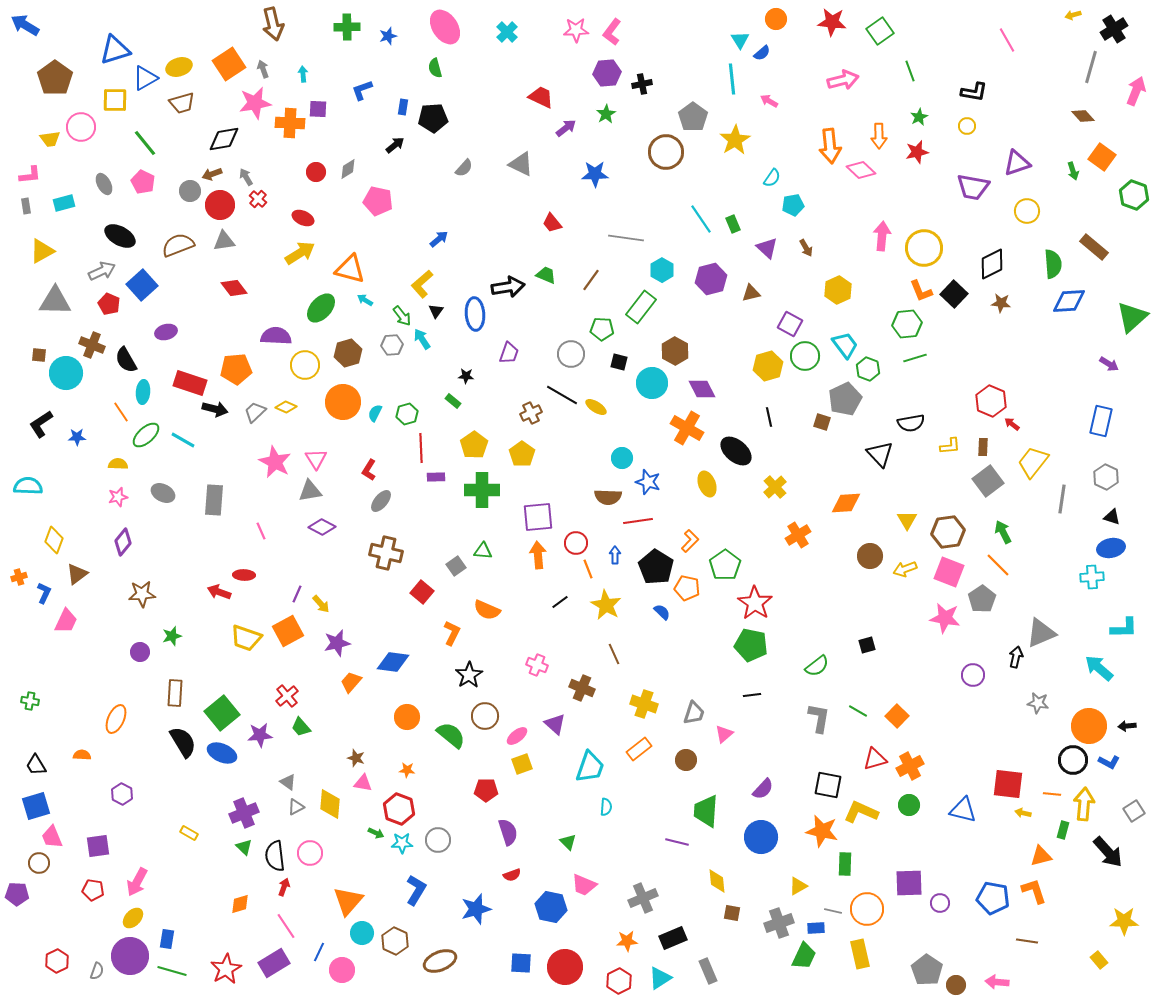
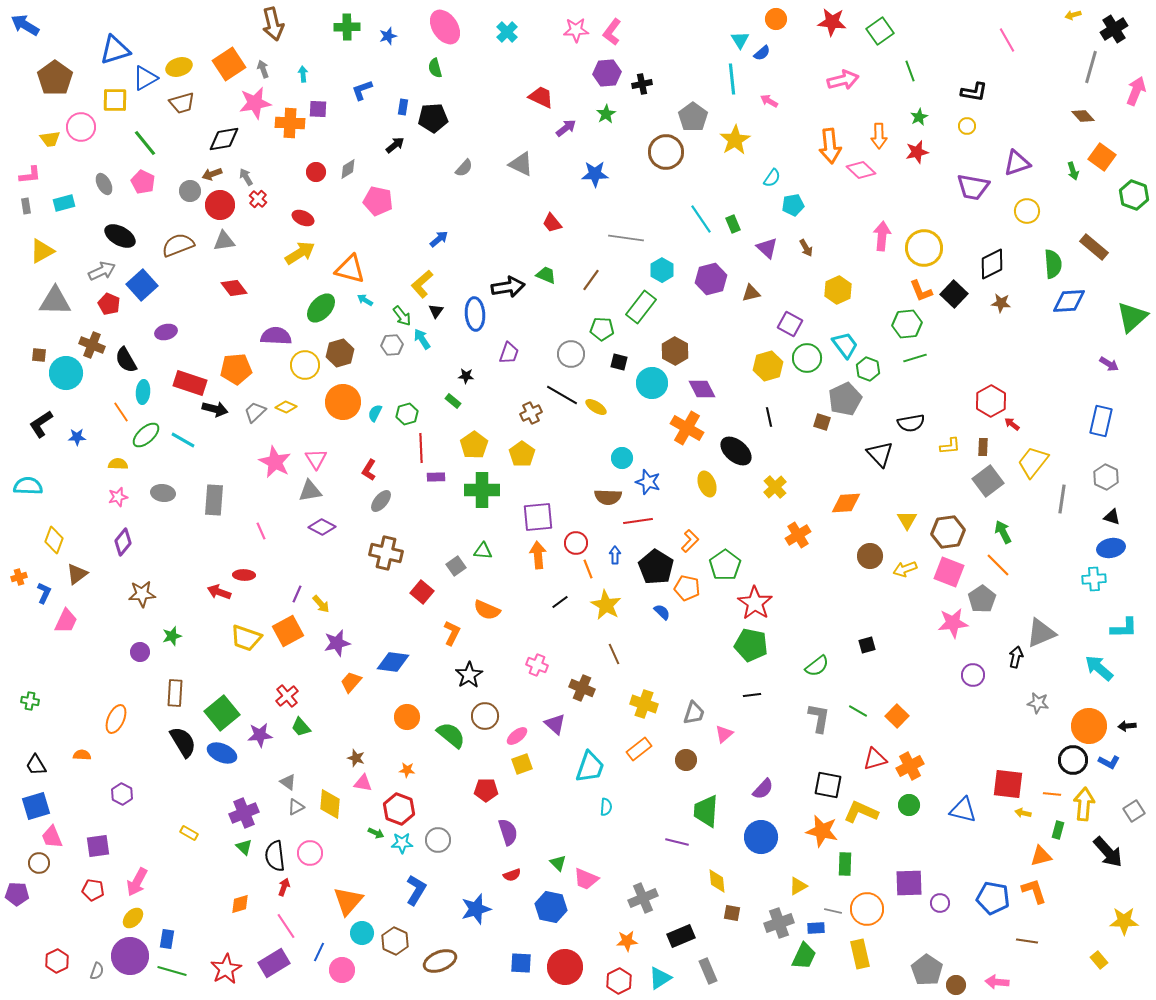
brown hexagon at (348, 353): moved 8 px left
green circle at (805, 356): moved 2 px right, 2 px down
red hexagon at (991, 401): rotated 8 degrees clockwise
gray ellipse at (163, 493): rotated 20 degrees counterclockwise
cyan cross at (1092, 577): moved 2 px right, 2 px down
pink star at (945, 618): moved 8 px right, 5 px down; rotated 16 degrees counterclockwise
green rectangle at (1063, 830): moved 5 px left
green triangle at (568, 842): moved 10 px left, 21 px down
pink trapezoid at (584, 885): moved 2 px right, 6 px up
black rectangle at (673, 938): moved 8 px right, 2 px up
